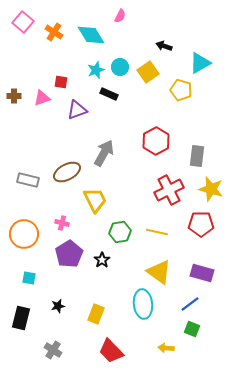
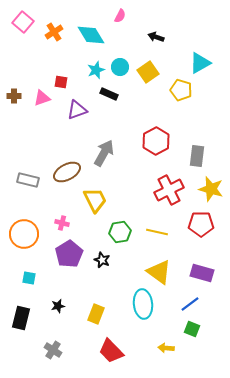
orange cross at (54, 32): rotated 24 degrees clockwise
black arrow at (164, 46): moved 8 px left, 9 px up
black star at (102, 260): rotated 14 degrees counterclockwise
